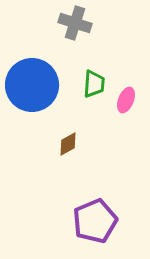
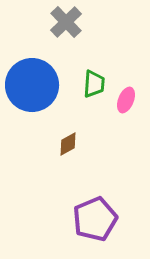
gray cross: moved 9 px left, 1 px up; rotated 28 degrees clockwise
purple pentagon: moved 2 px up
